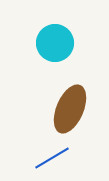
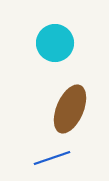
blue line: rotated 12 degrees clockwise
